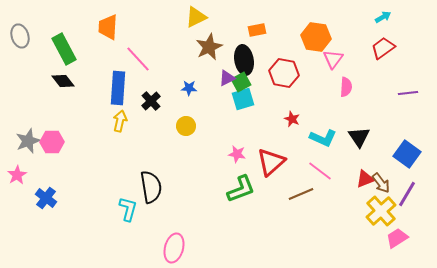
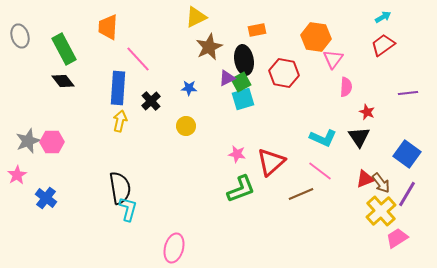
red trapezoid at (383, 48): moved 3 px up
red star at (292, 119): moved 75 px right, 7 px up
black semicircle at (151, 187): moved 31 px left, 1 px down
